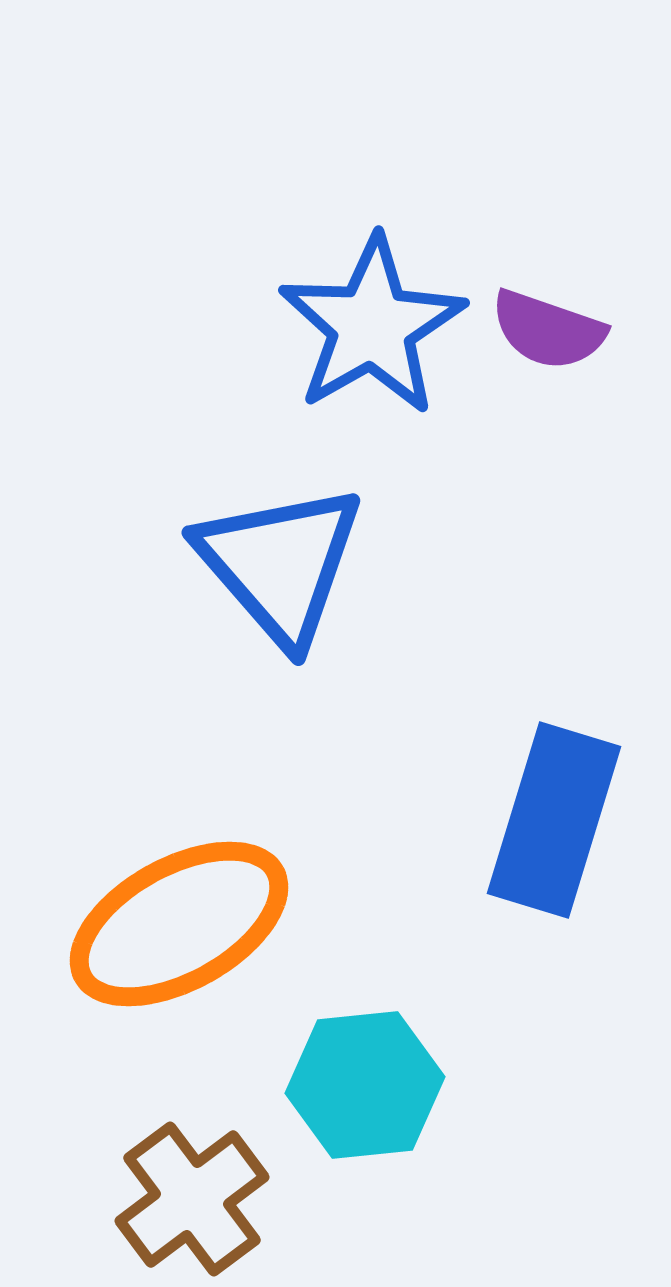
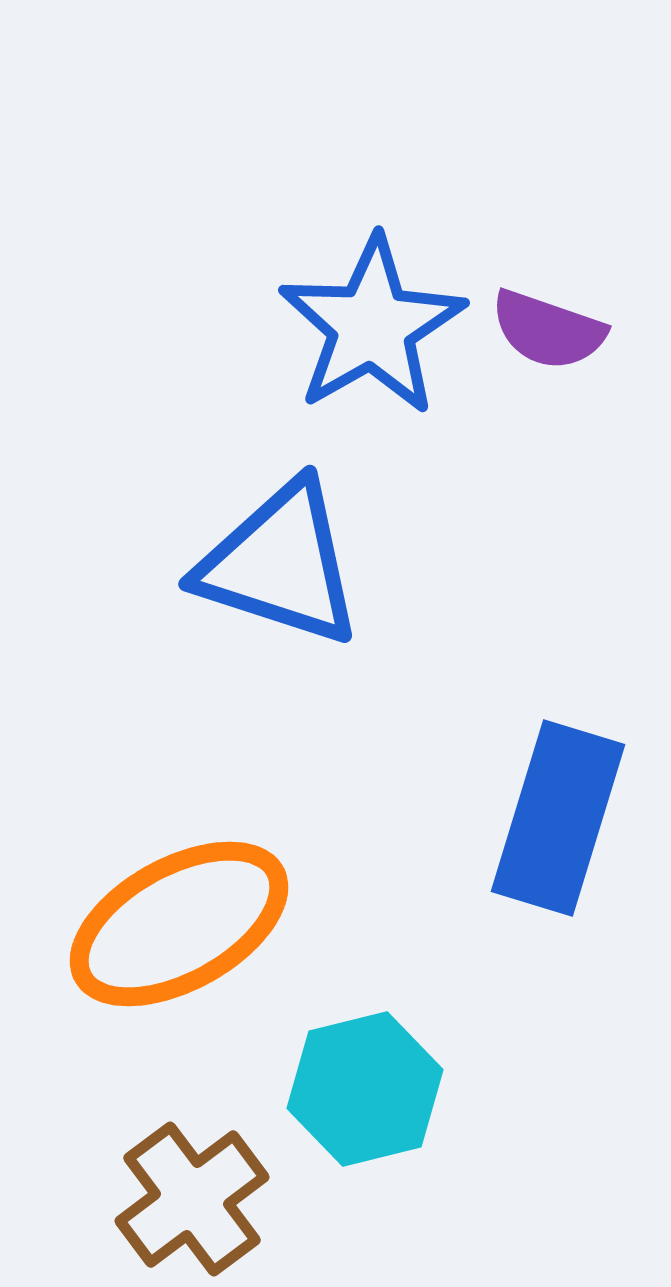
blue triangle: rotated 31 degrees counterclockwise
blue rectangle: moved 4 px right, 2 px up
cyan hexagon: moved 4 px down; rotated 8 degrees counterclockwise
